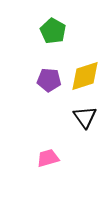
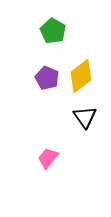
yellow diamond: moved 4 px left; rotated 20 degrees counterclockwise
purple pentagon: moved 2 px left, 2 px up; rotated 20 degrees clockwise
pink trapezoid: rotated 35 degrees counterclockwise
